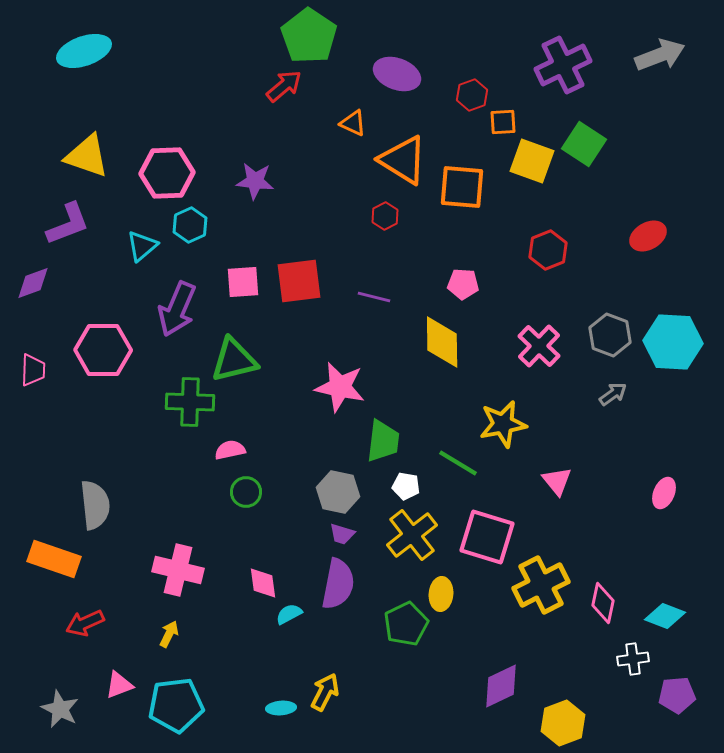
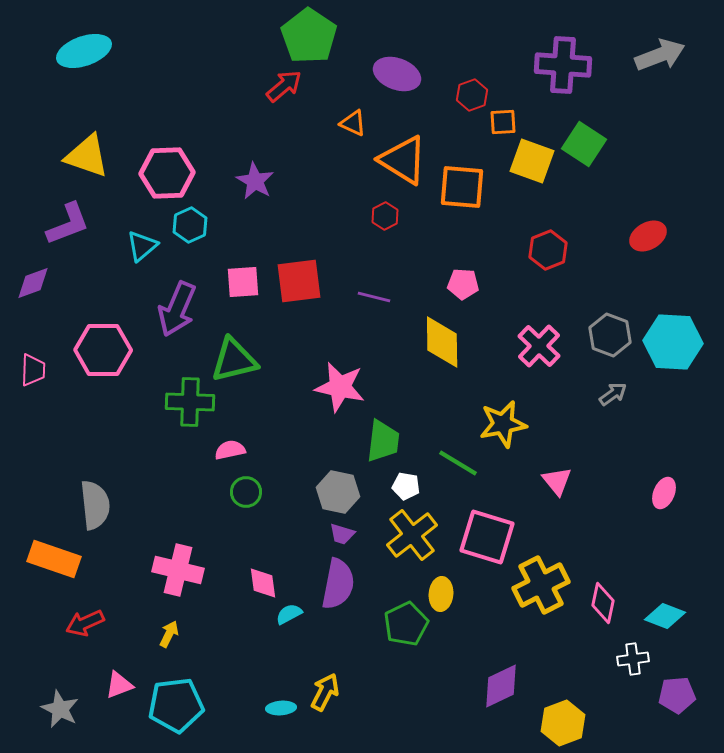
purple cross at (563, 65): rotated 30 degrees clockwise
purple star at (255, 181): rotated 24 degrees clockwise
